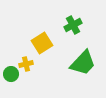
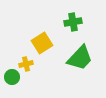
green cross: moved 3 px up; rotated 18 degrees clockwise
green trapezoid: moved 3 px left, 5 px up
green circle: moved 1 px right, 3 px down
